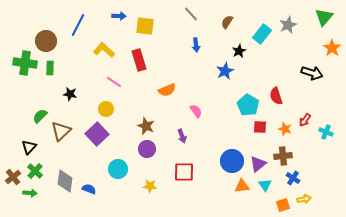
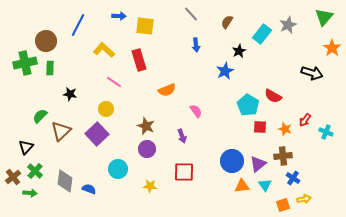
green cross at (25, 63): rotated 20 degrees counterclockwise
red semicircle at (276, 96): moved 3 px left; rotated 42 degrees counterclockwise
black triangle at (29, 147): moved 3 px left
